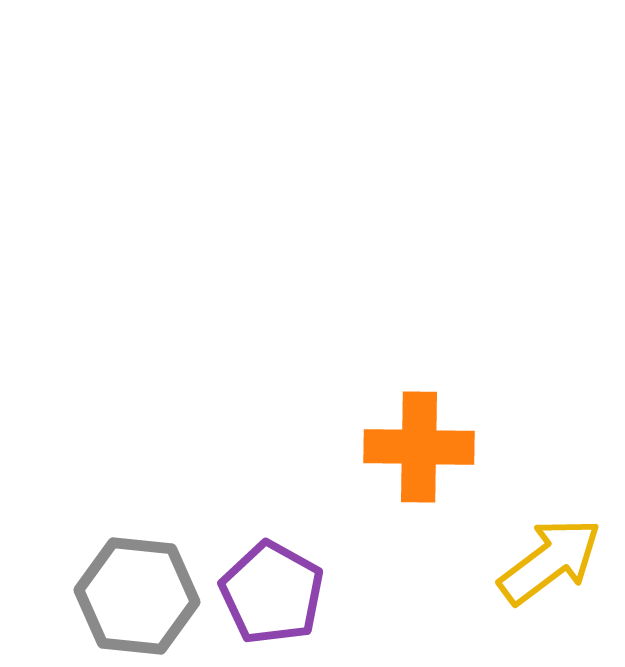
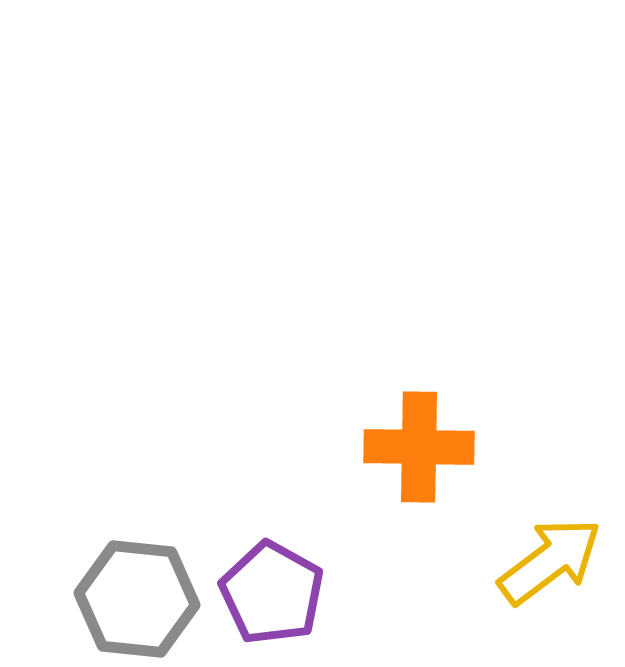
gray hexagon: moved 3 px down
